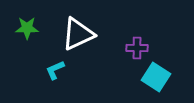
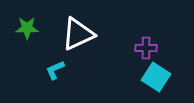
purple cross: moved 9 px right
